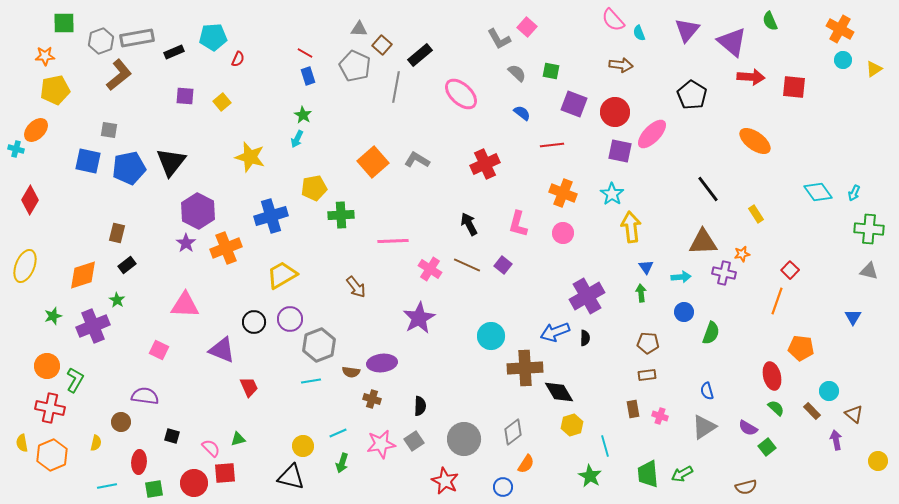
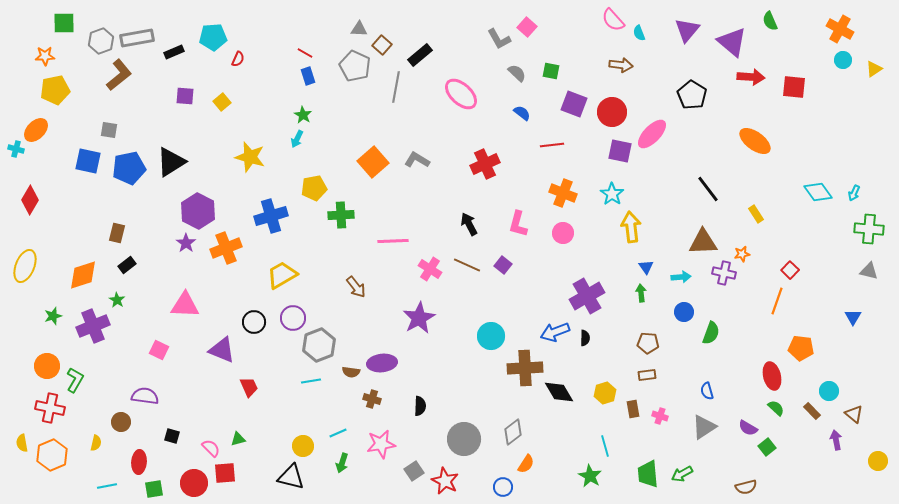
red circle at (615, 112): moved 3 px left
black triangle at (171, 162): rotated 20 degrees clockwise
purple circle at (290, 319): moved 3 px right, 1 px up
yellow hexagon at (572, 425): moved 33 px right, 32 px up
gray square at (414, 441): moved 30 px down
